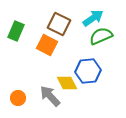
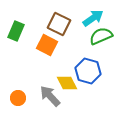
blue hexagon: rotated 20 degrees clockwise
